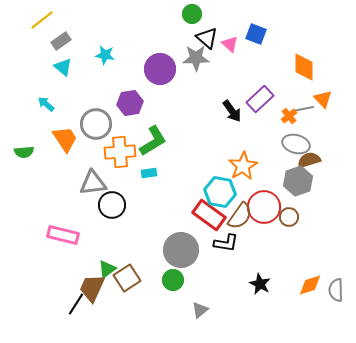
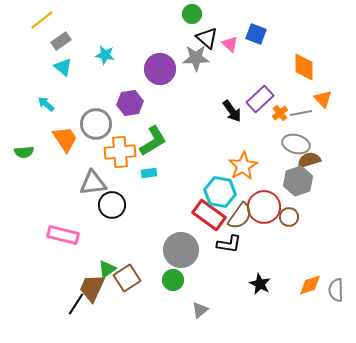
gray line at (303, 109): moved 2 px left, 4 px down
orange cross at (289, 116): moved 9 px left, 3 px up
black L-shape at (226, 243): moved 3 px right, 1 px down
